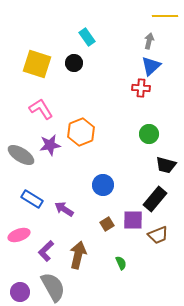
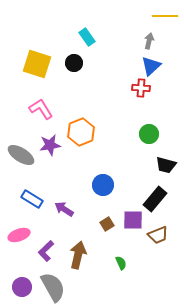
purple circle: moved 2 px right, 5 px up
